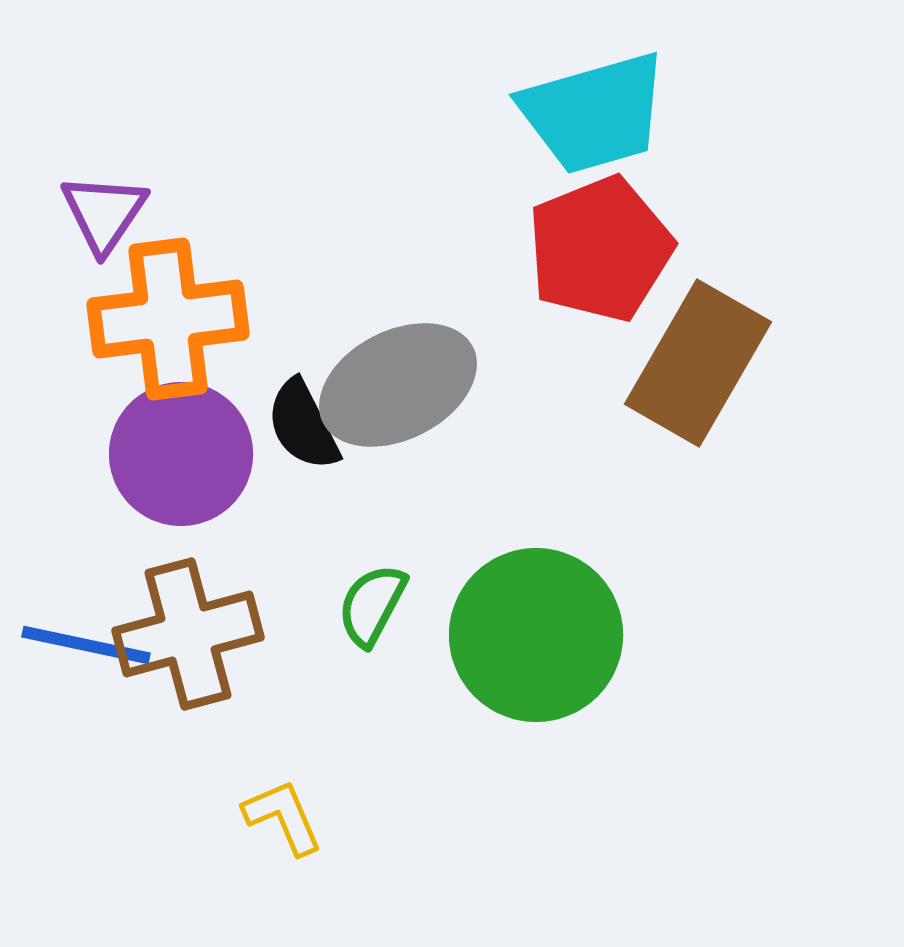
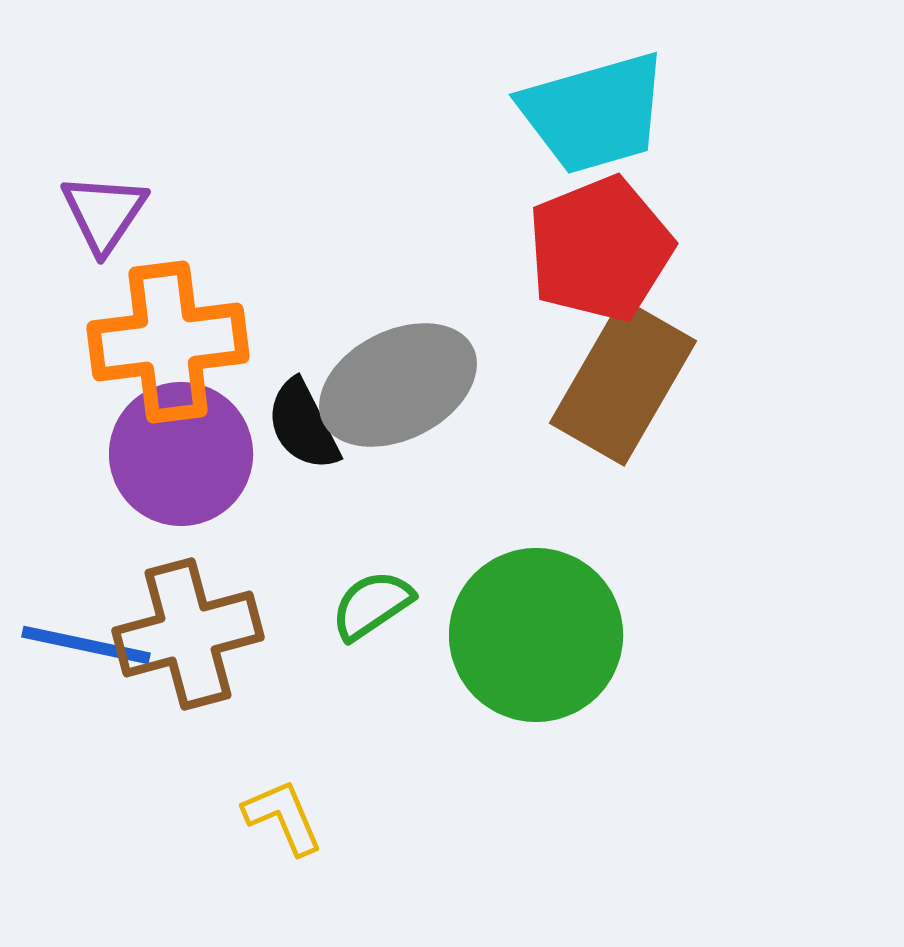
orange cross: moved 23 px down
brown rectangle: moved 75 px left, 19 px down
green semicircle: rotated 28 degrees clockwise
